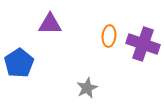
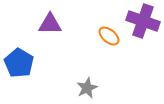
orange ellipse: rotated 55 degrees counterclockwise
purple cross: moved 23 px up
blue pentagon: rotated 8 degrees counterclockwise
